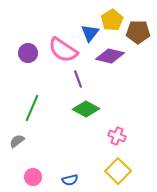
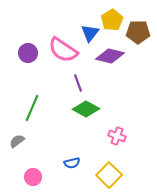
purple line: moved 4 px down
yellow square: moved 9 px left, 4 px down
blue semicircle: moved 2 px right, 17 px up
